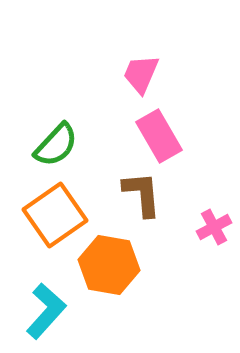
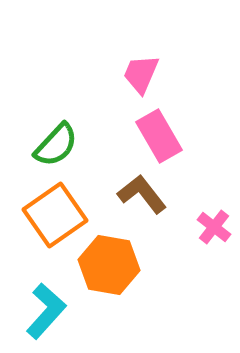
brown L-shape: rotated 33 degrees counterclockwise
pink cross: rotated 24 degrees counterclockwise
